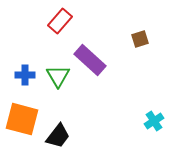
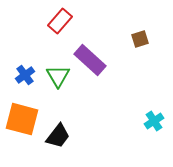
blue cross: rotated 36 degrees counterclockwise
